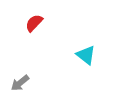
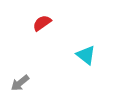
red semicircle: moved 8 px right; rotated 12 degrees clockwise
